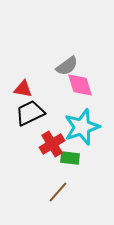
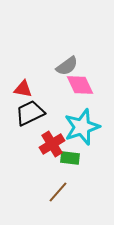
pink diamond: rotated 8 degrees counterclockwise
